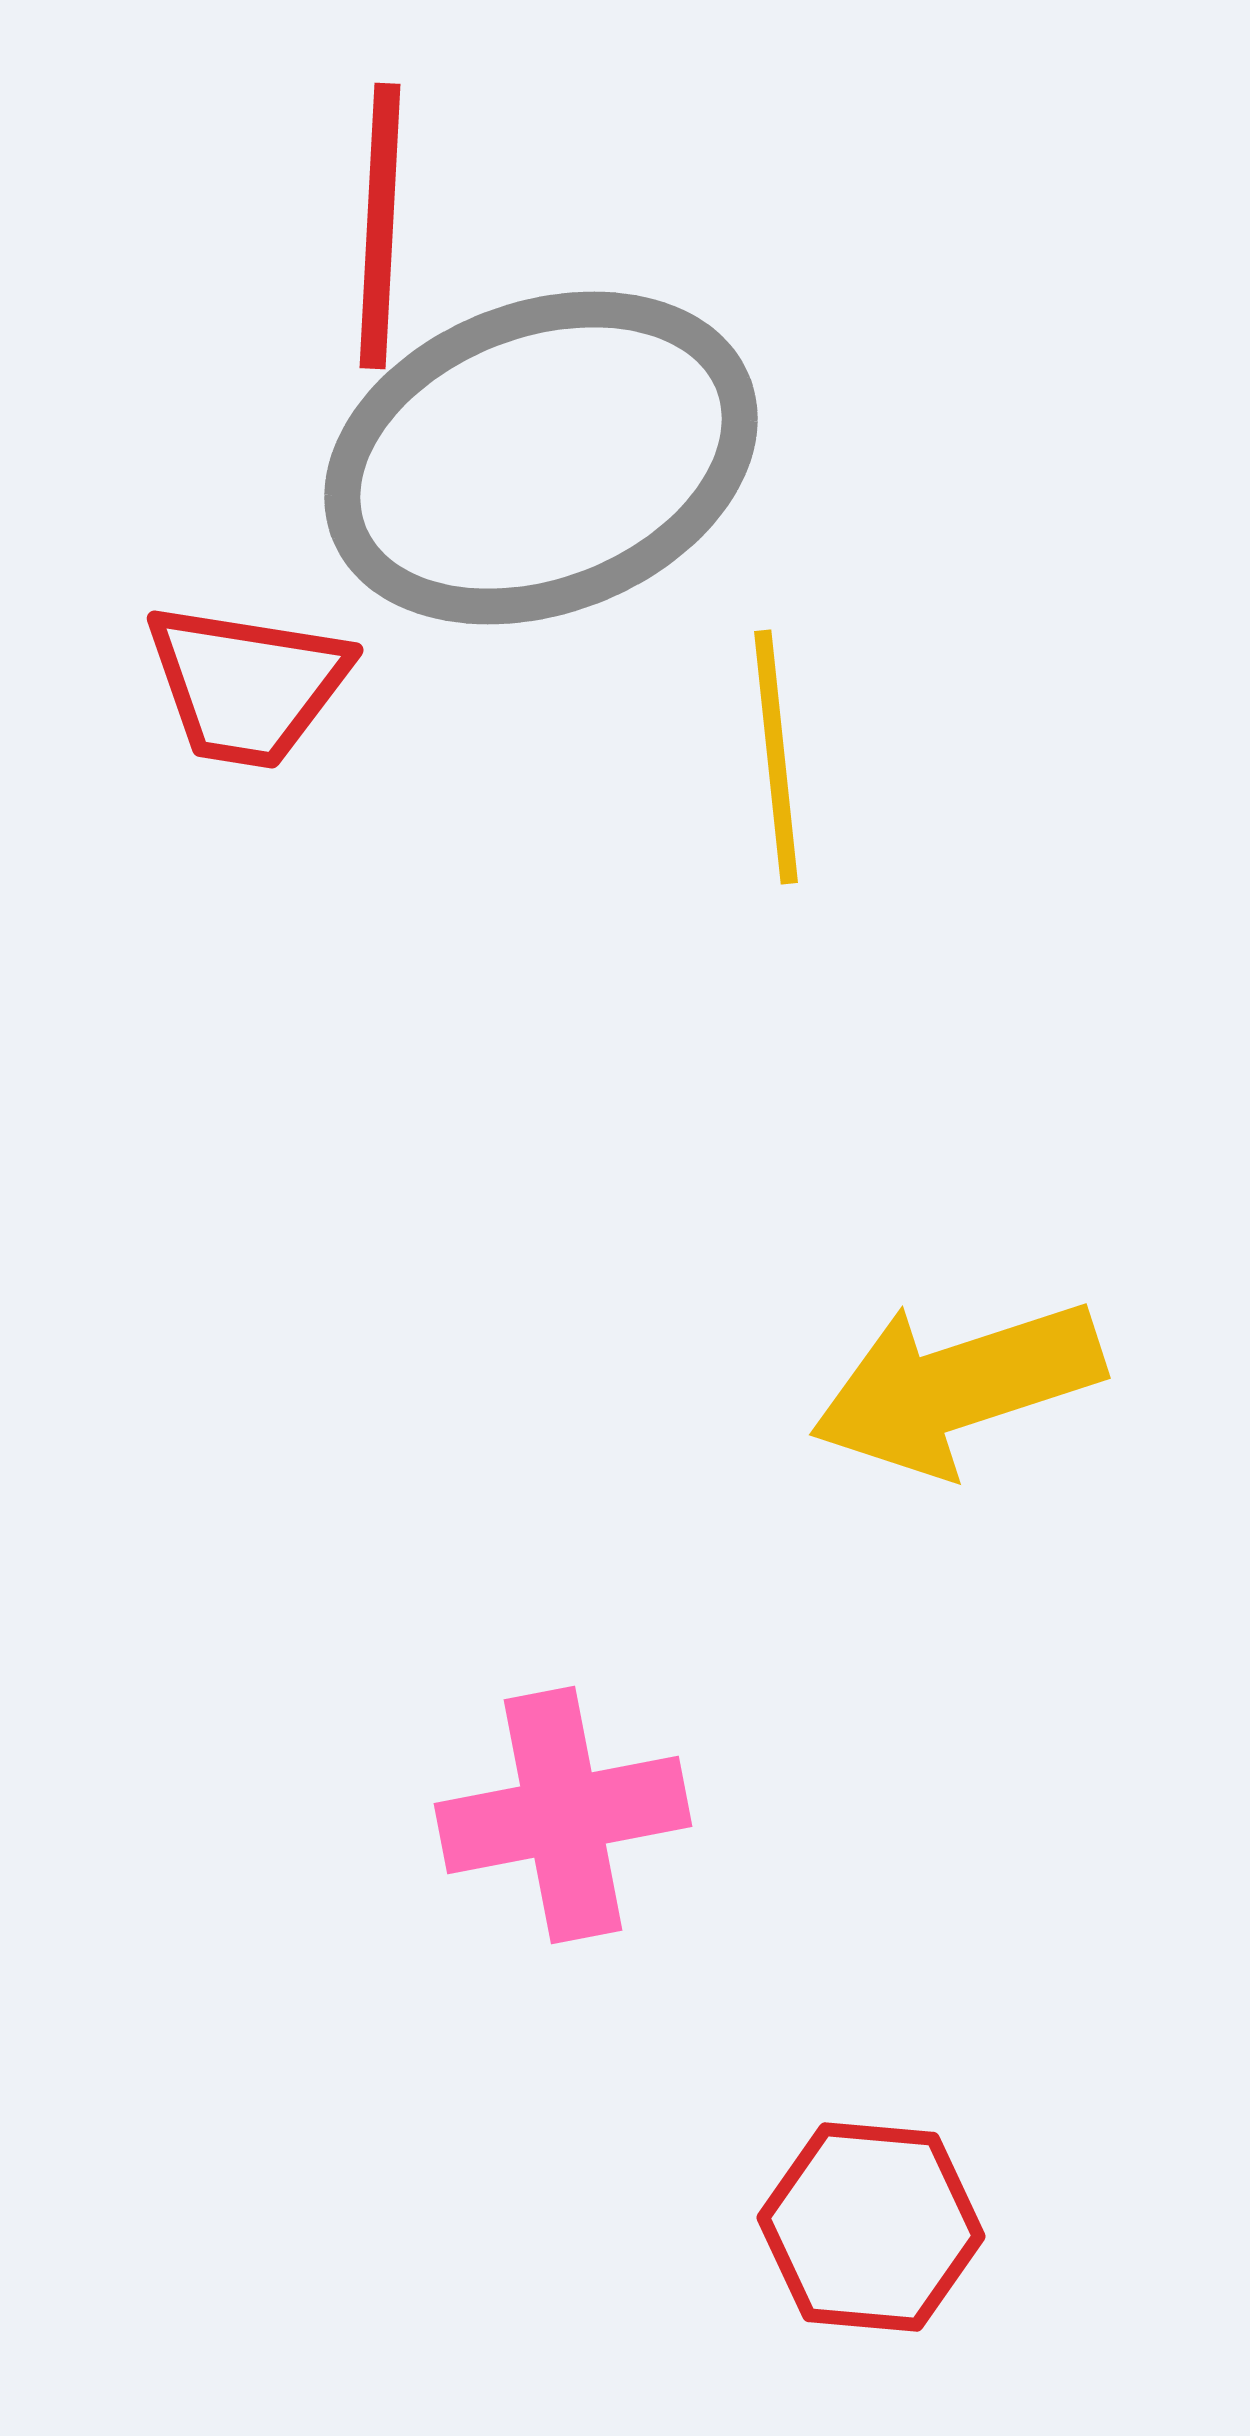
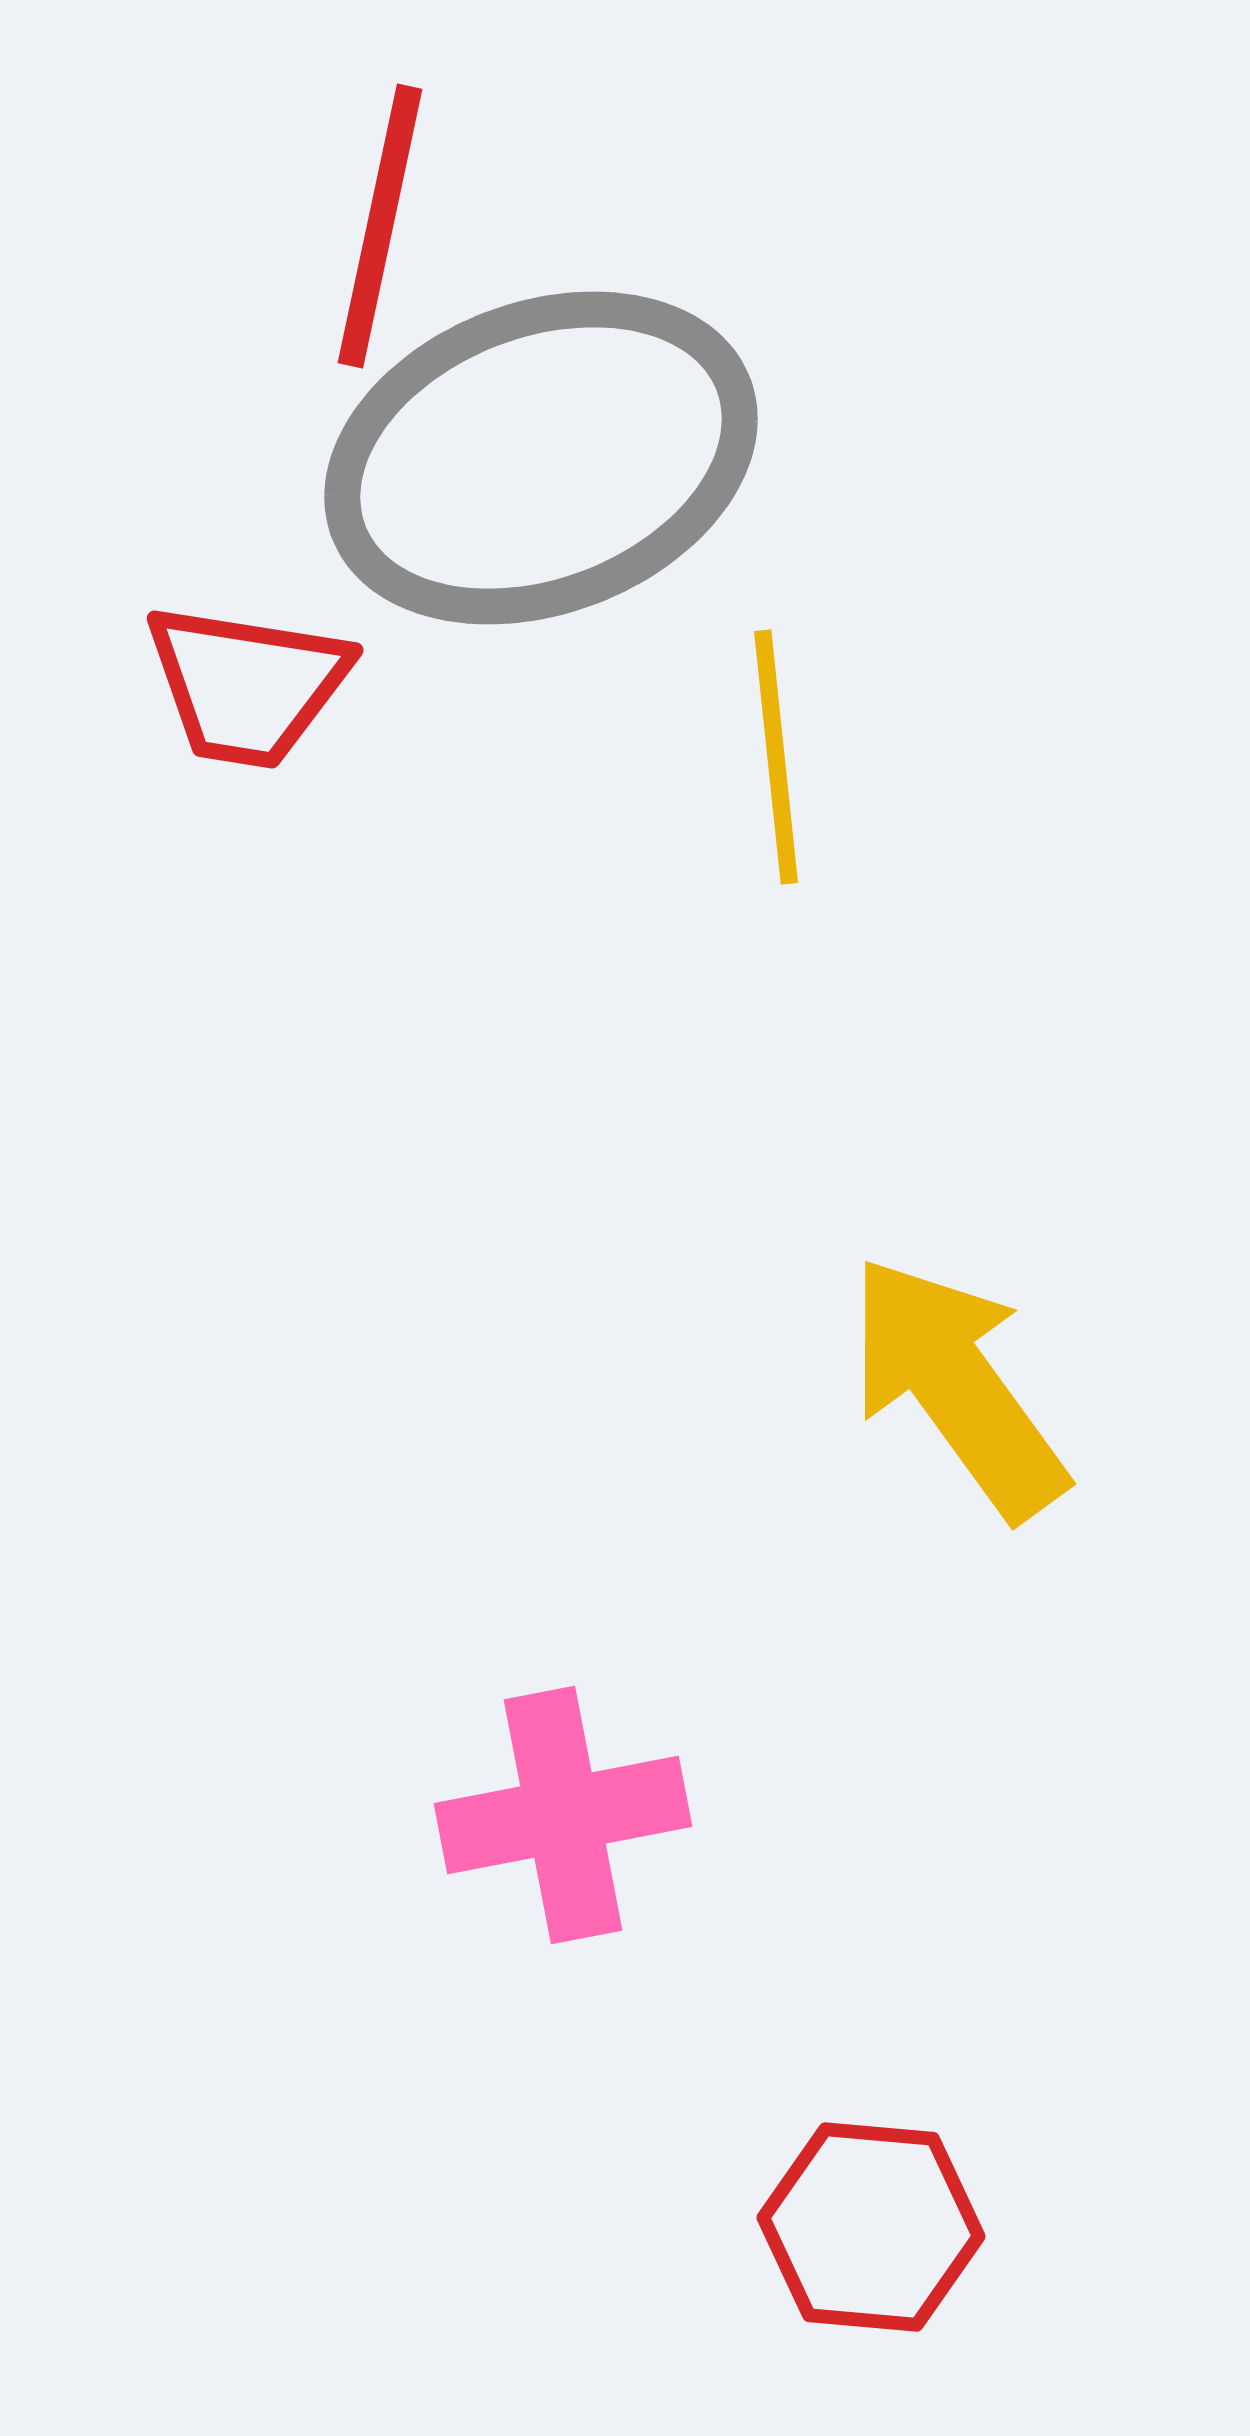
red line: rotated 9 degrees clockwise
yellow arrow: rotated 72 degrees clockwise
